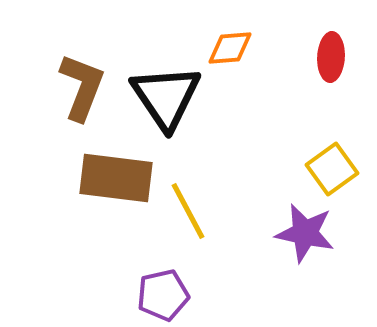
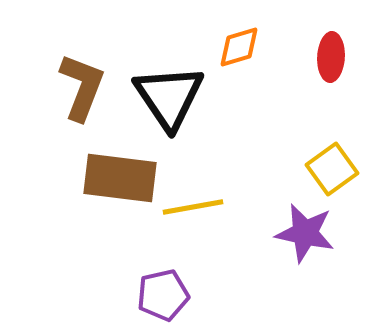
orange diamond: moved 9 px right, 1 px up; rotated 12 degrees counterclockwise
black triangle: moved 3 px right
brown rectangle: moved 4 px right
yellow line: moved 5 px right, 4 px up; rotated 72 degrees counterclockwise
